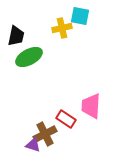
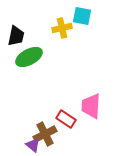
cyan square: moved 2 px right
purple triangle: rotated 21 degrees clockwise
